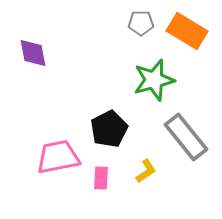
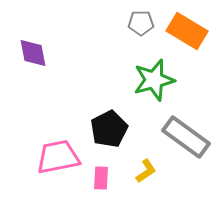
gray rectangle: rotated 15 degrees counterclockwise
